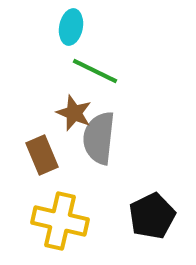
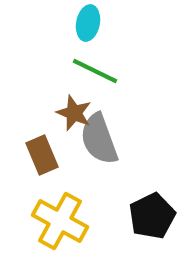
cyan ellipse: moved 17 px right, 4 px up
gray semicircle: moved 1 px down; rotated 26 degrees counterclockwise
yellow cross: rotated 16 degrees clockwise
